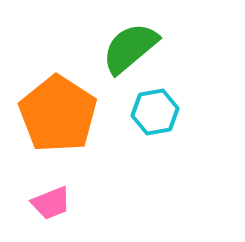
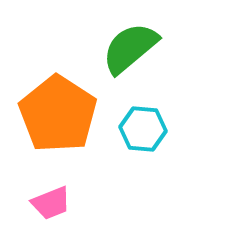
cyan hexagon: moved 12 px left, 17 px down; rotated 15 degrees clockwise
